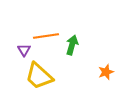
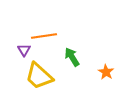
orange line: moved 2 px left
green arrow: moved 12 px down; rotated 48 degrees counterclockwise
orange star: rotated 21 degrees counterclockwise
